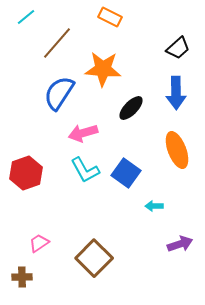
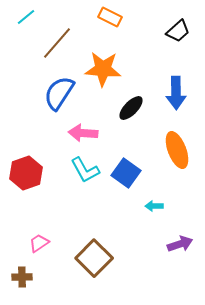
black trapezoid: moved 17 px up
pink arrow: rotated 20 degrees clockwise
